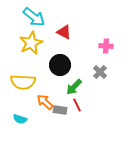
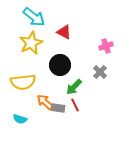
pink cross: rotated 24 degrees counterclockwise
yellow semicircle: rotated 10 degrees counterclockwise
red line: moved 2 px left
gray rectangle: moved 2 px left, 2 px up
